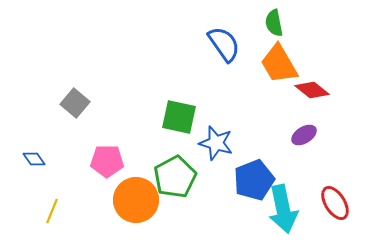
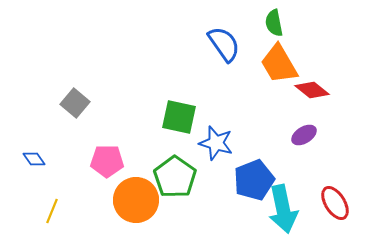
green pentagon: rotated 9 degrees counterclockwise
